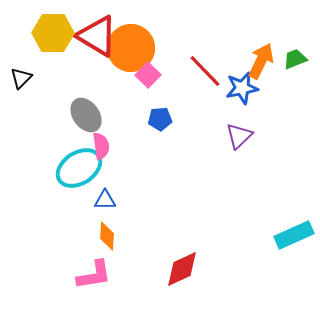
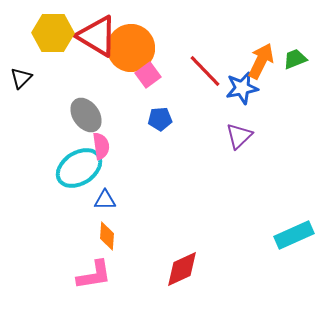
pink square: rotated 10 degrees clockwise
